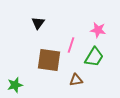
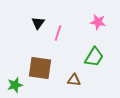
pink star: moved 8 px up
pink line: moved 13 px left, 12 px up
brown square: moved 9 px left, 8 px down
brown triangle: moved 2 px left; rotated 16 degrees clockwise
